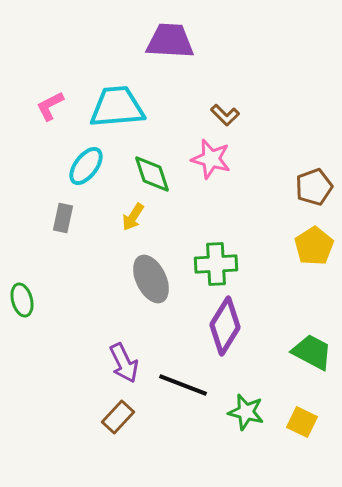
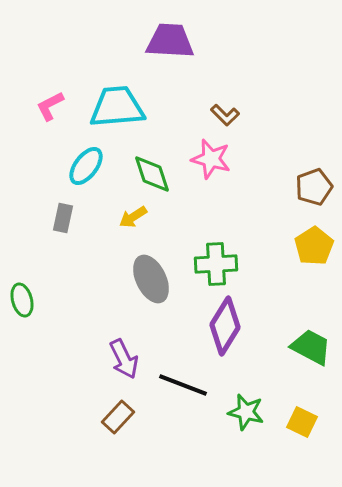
yellow arrow: rotated 24 degrees clockwise
green trapezoid: moved 1 px left, 5 px up
purple arrow: moved 4 px up
